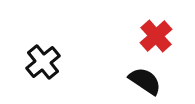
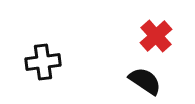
black cross: rotated 32 degrees clockwise
